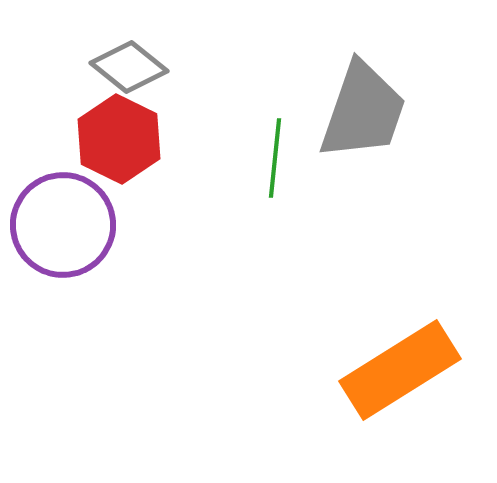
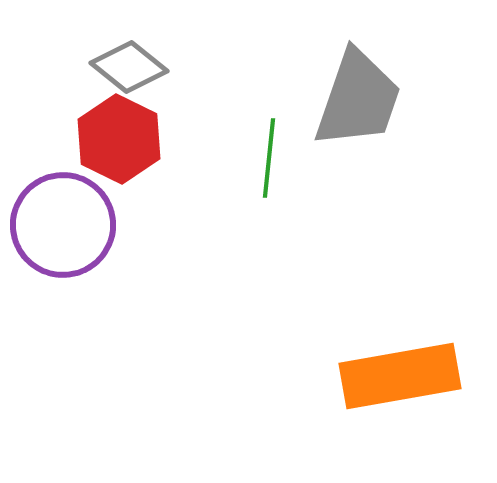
gray trapezoid: moved 5 px left, 12 px up
green line: moved 6 px left
orange rectangle: moved 6 px down; rotated 22 degrees clockwise
